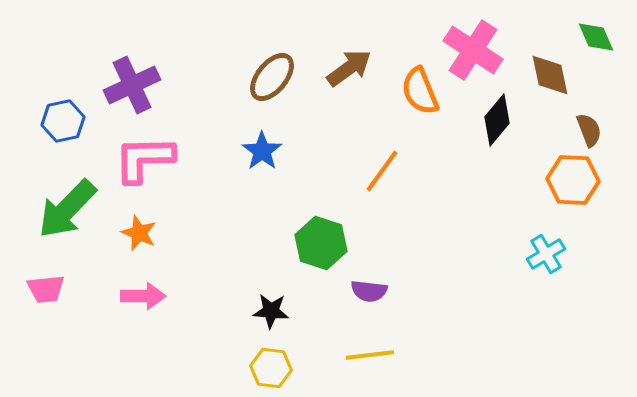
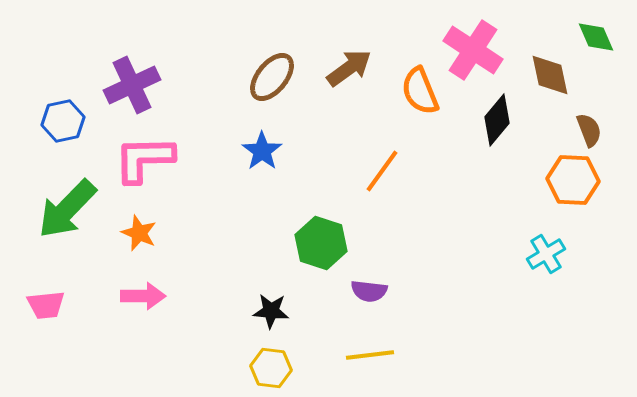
pink trapezoid: moved 16 px down
